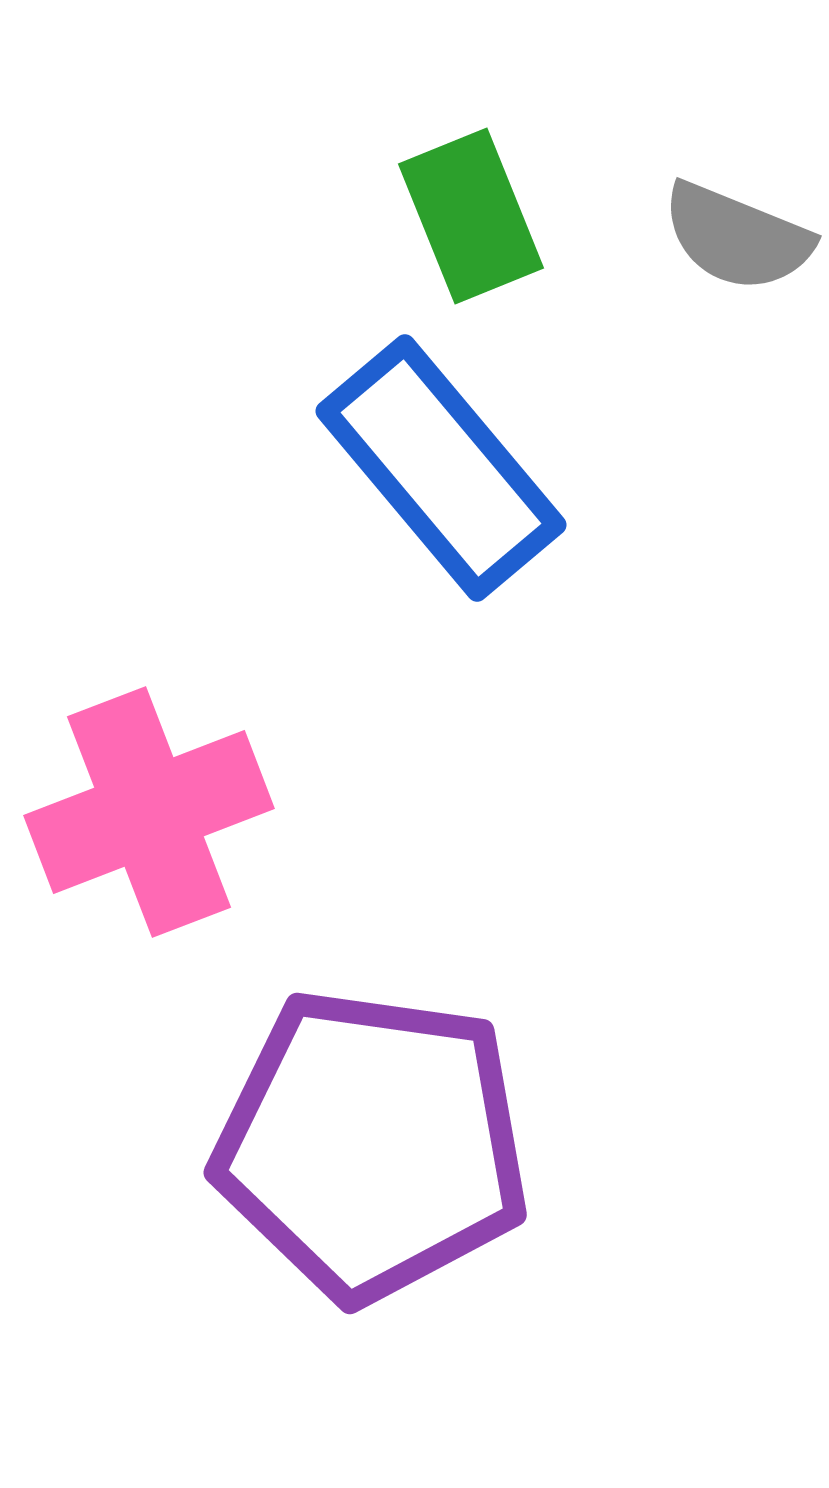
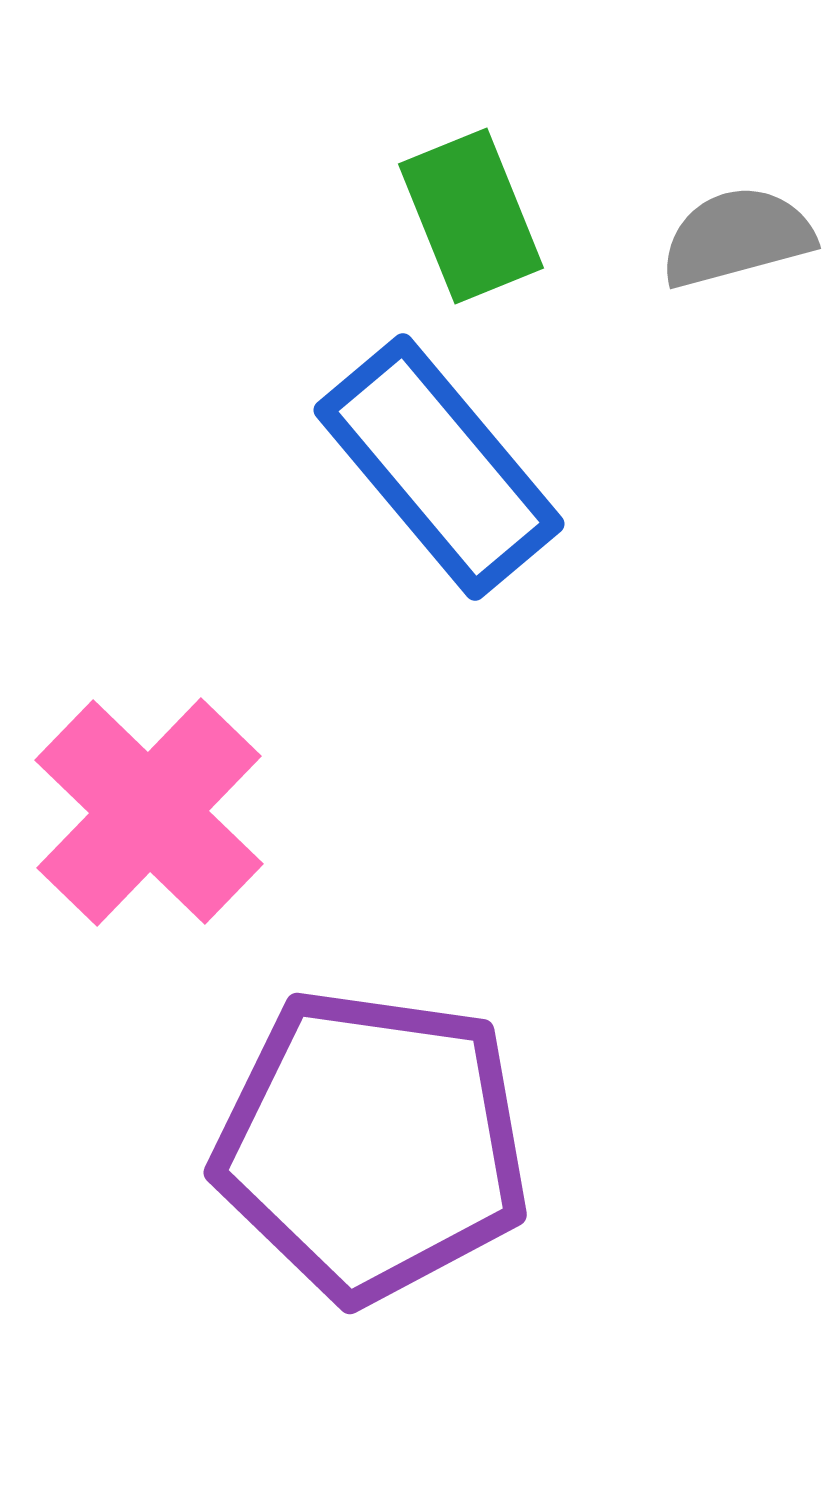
gray semicircle: rotated 143 degrees clockwise
blue rectangle: moved 2 px left, 1 px up
pink cross: rotated 25 degrees counterclockwise
